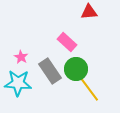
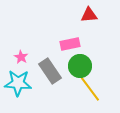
red triangle: moved 3 px down
pink rectangle: moved 3 px right, 2 px down; rotated 54 degrees counterclockwise
green circle: moved 4 px right, 3 px up
yellow line: moved 1 px right
